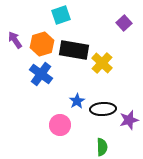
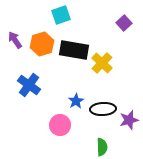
blue cross: moved 12 px left, 11 px down
blue star: moved 1 px left
